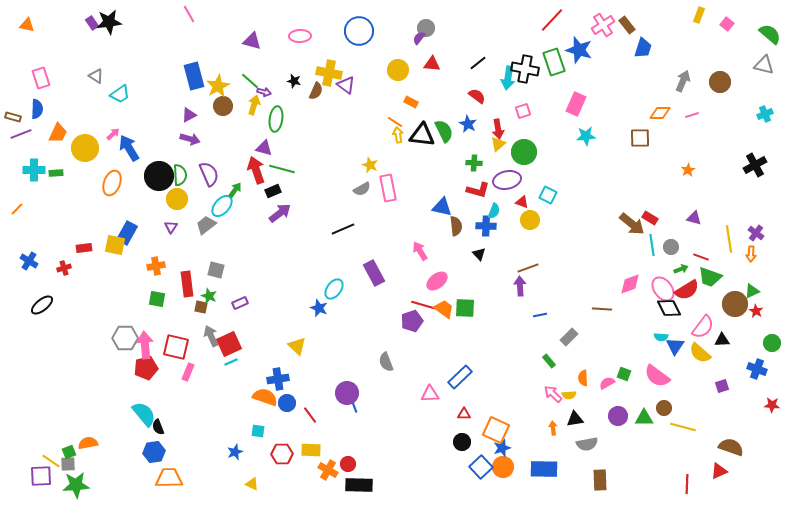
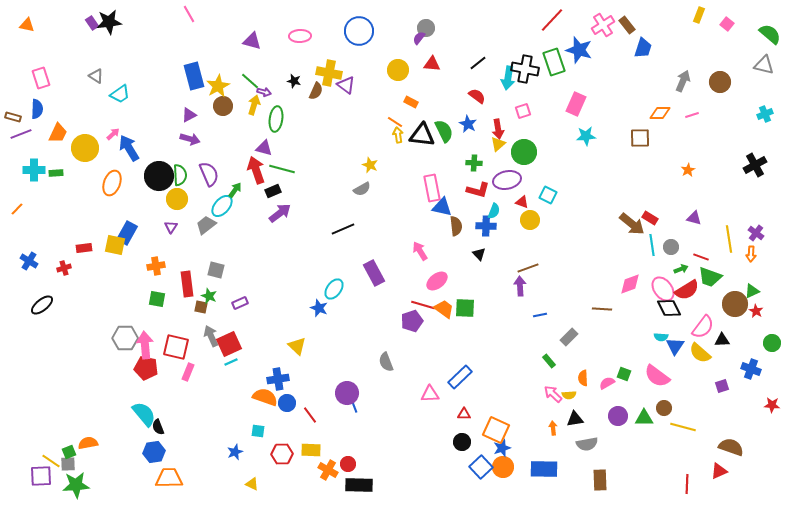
pink rectangle at (388, 188): moved 44 px right
red pentagon at (146, 368): rotated 25 degrees clockwise
blue cross at (757, 369): moved 6 px left
